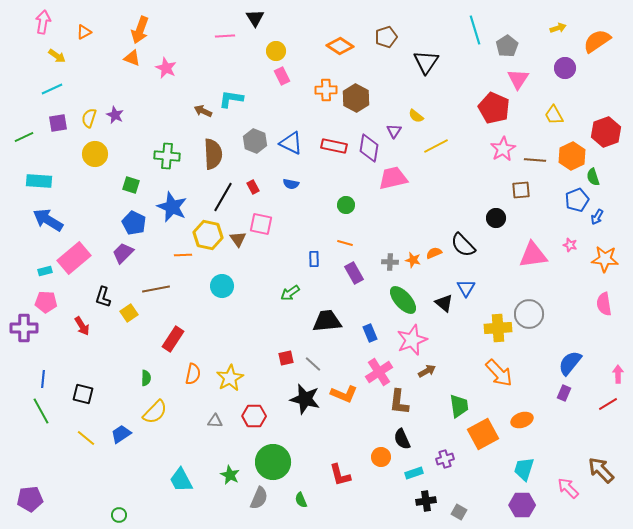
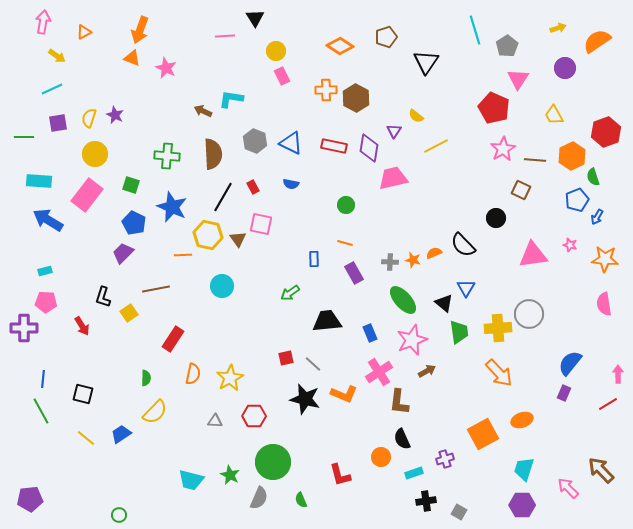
green line at (24, 137): rotated 24 degrees clockwise
brown square at (521, 190): rotated 30 degrees clockwise
pink rectangle at (74, 258): moved 13 px right, 63 px up; rotated 12 degrees counterclockwise
green trapezoid at (459, 406): moved 74 px up
cyan trapezoid at (181, 480): moved 10 px right; rotated 48 degrees counterclockwise
